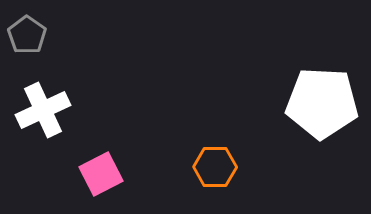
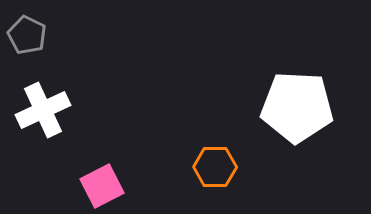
gray pentagon: rotated 9 degrees counterclockwise
white pentagon: moved 25 px left, 4 px down
pink square: moved 1 px right, 12 px down
